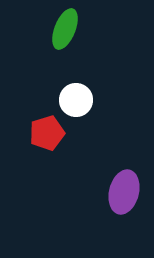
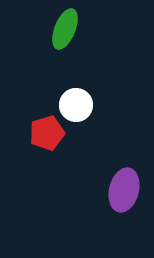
white circle: moved 5 px down
purple ellipse: moved 2 px up
